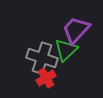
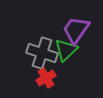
purple trapezoid: rotated 8 degrees counterclockwise
gray cross: moved 5 px up
